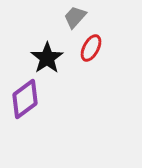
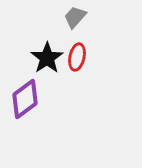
red ellipse: moved 14 px left, 9 px down; rotated 16 degrees counterclockwise
